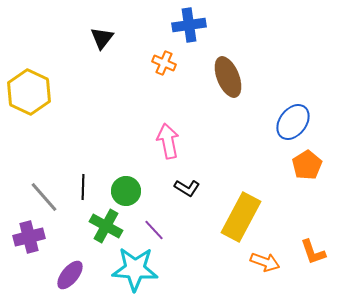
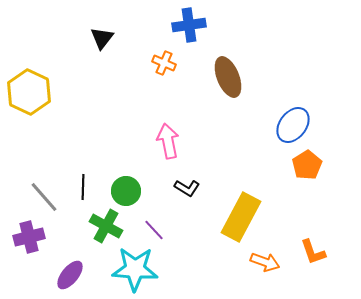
blue ellipse: moved 3 px down
